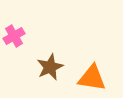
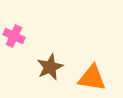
pink cross: rotated 35 degrees counterclockwise
